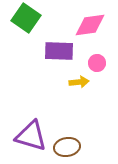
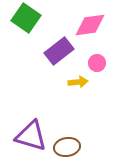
purple rectangle: rotated 40 degrees counterclockwise
yellow arrow: moved 1 px left
